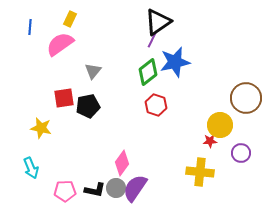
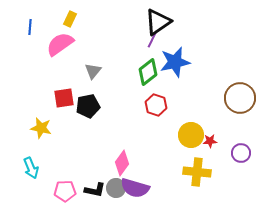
brown circle: moved 6 px left
yellow circle: moved 29 px left, 10 px down
yellow cross: moved 3 px left
purple semicircle: rotated 108 degrees counterclockwise
